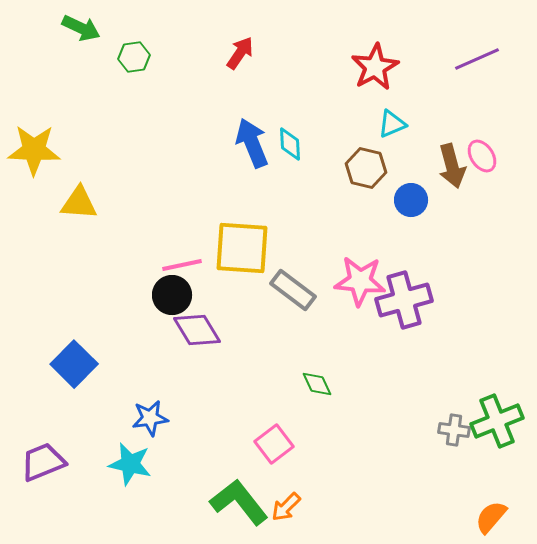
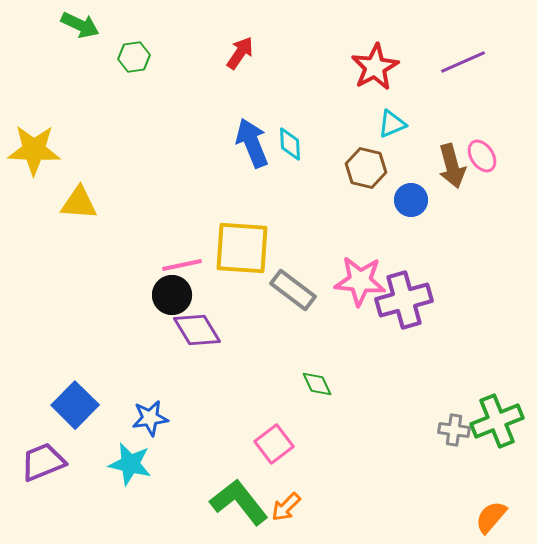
green arrow: moved 1 px left, 3 px up
purple line: moved 14 px left, 3 px down
blue square: moved 1 px right, 41 px down
